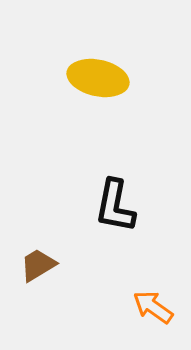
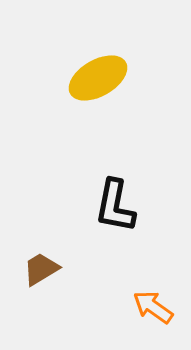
yellow ellipse: rotated 42 degrees counterclockwise
brown trapezoid: moved 3 px right, 4 px down
